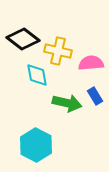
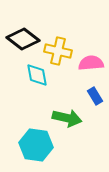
green arrow: moved 15 px down
cyan hexagon: rotated 20 degrees counterclockwise
